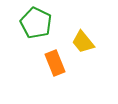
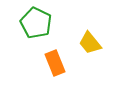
yellow trapezoid: moved 7 px right, 1 px down
